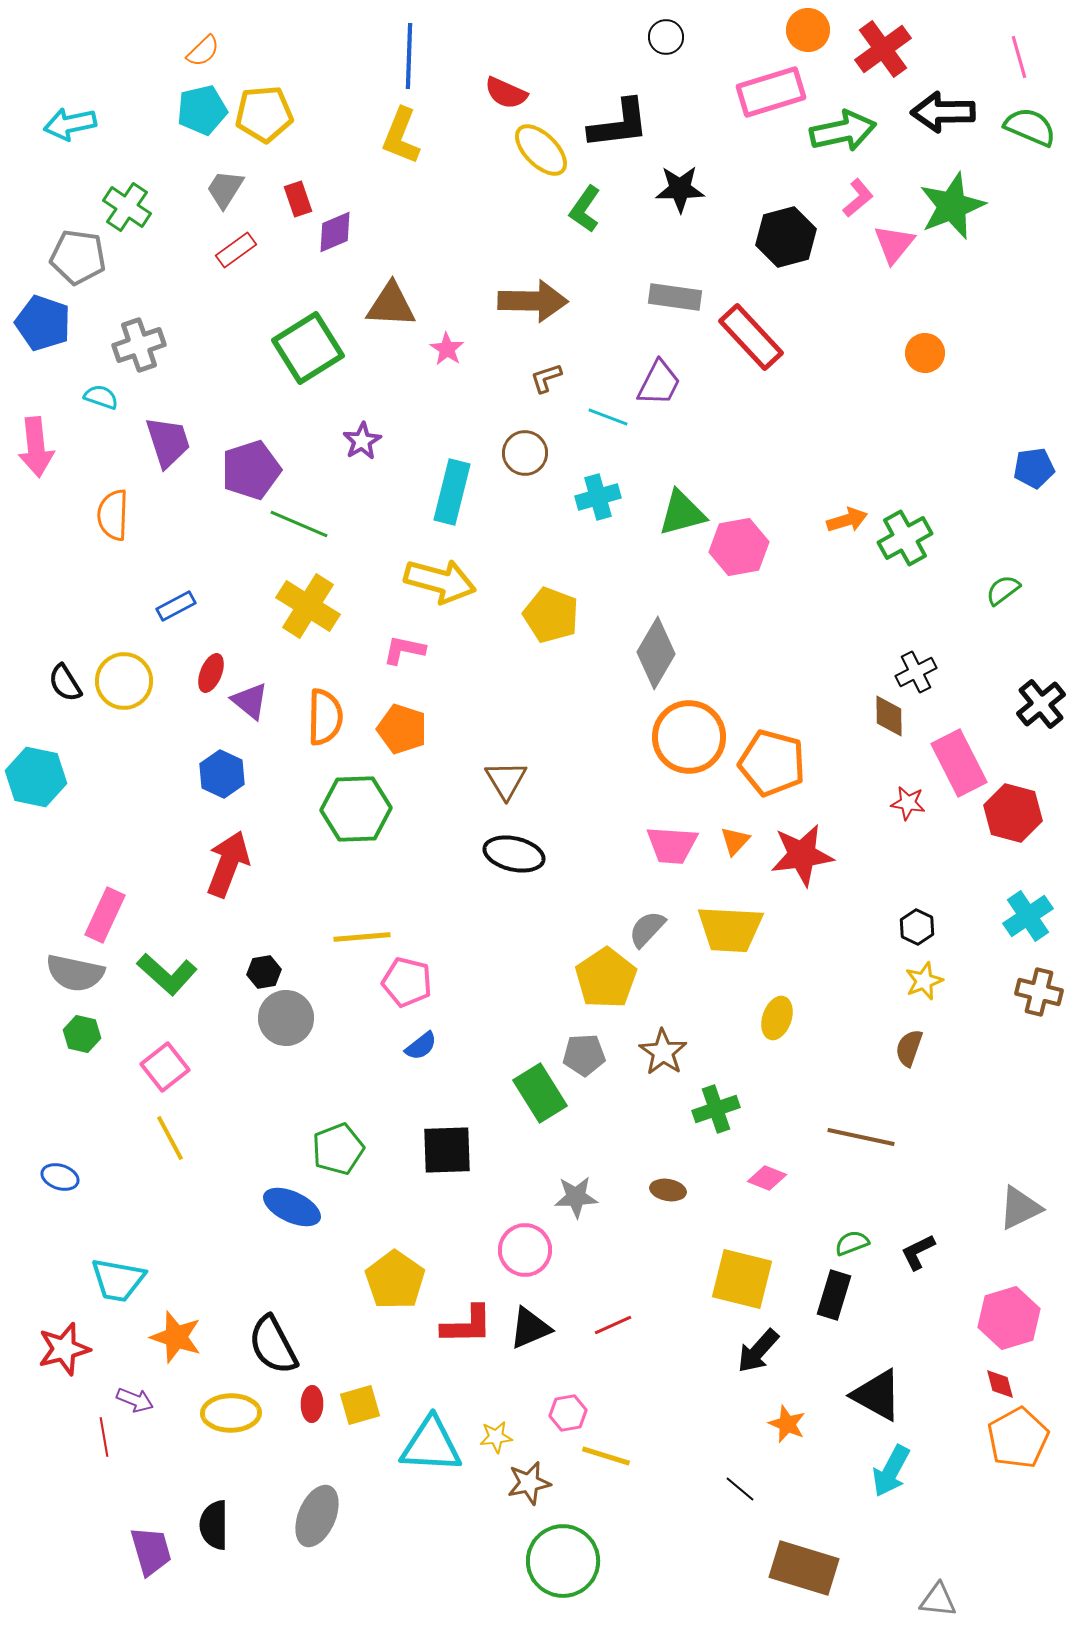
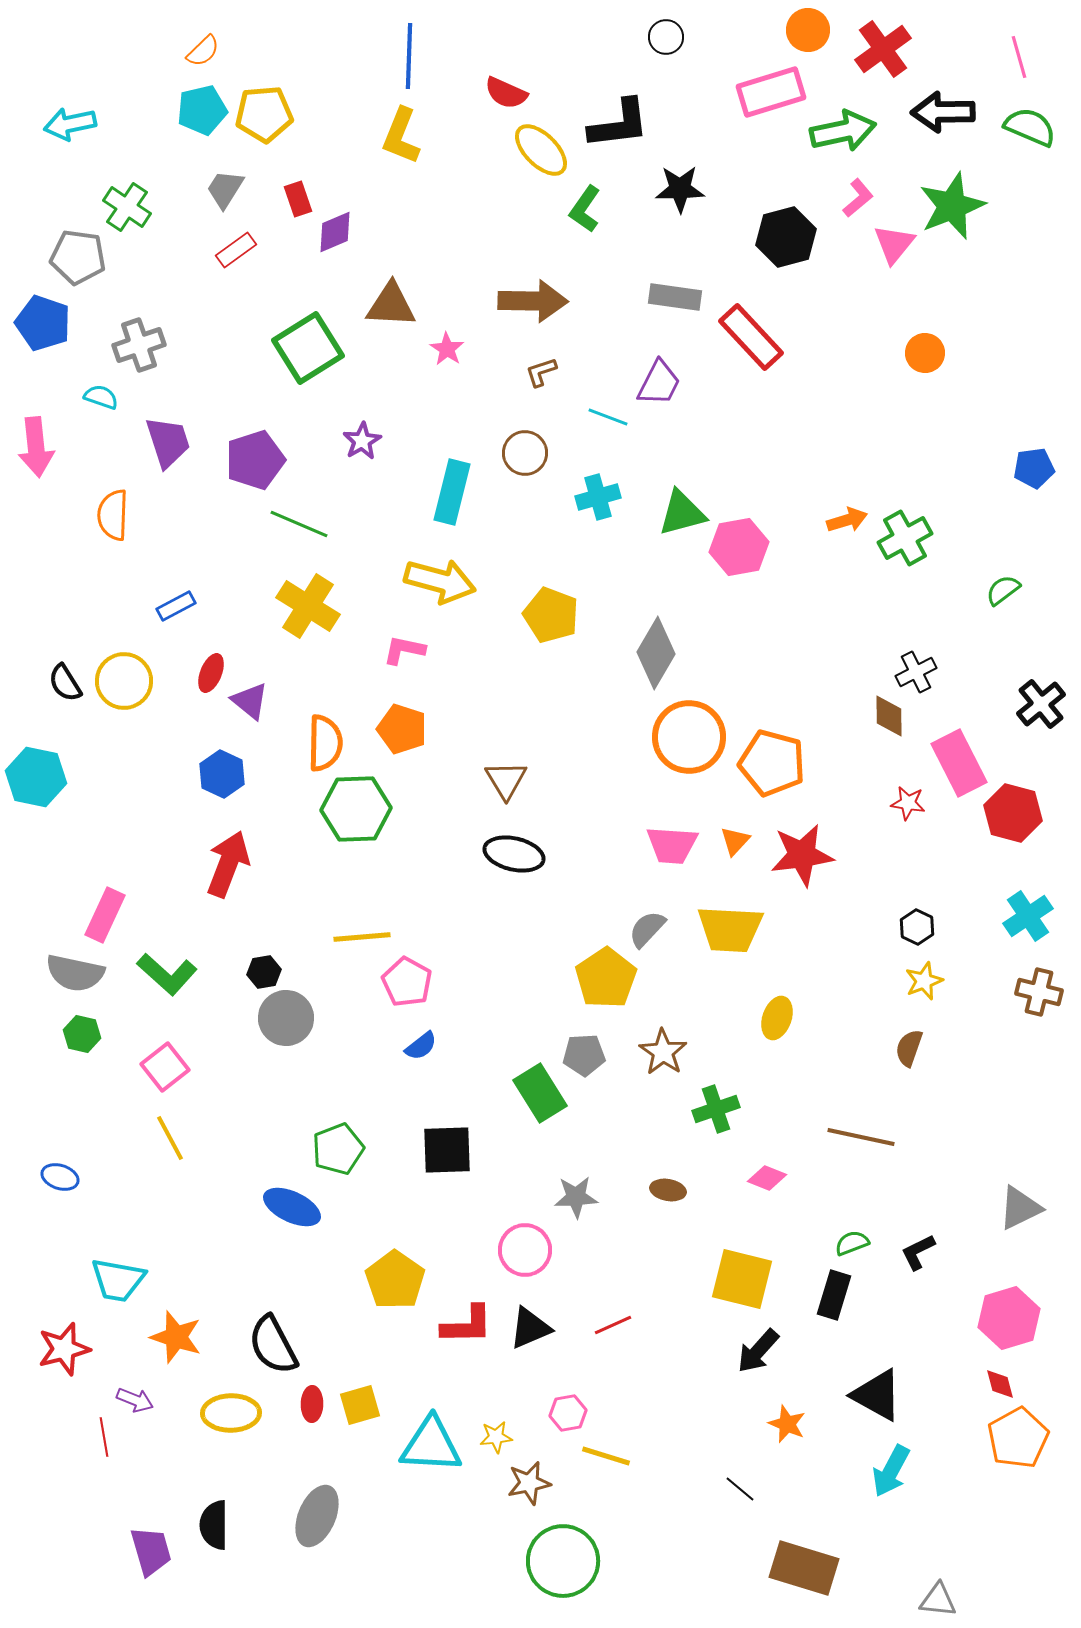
brown L-shape at (546, 378): moved 5 px left, 6 px up
purple pentagon at (251, 470): moved 4 px right, 10 px up
orange semicircle at (325, 717): moved 26 px down
pink pentagon at (407, 982): rotated 15 degrees clockwise
